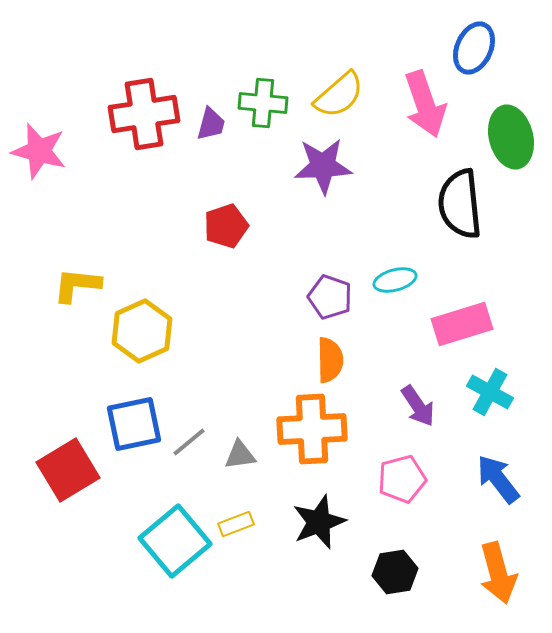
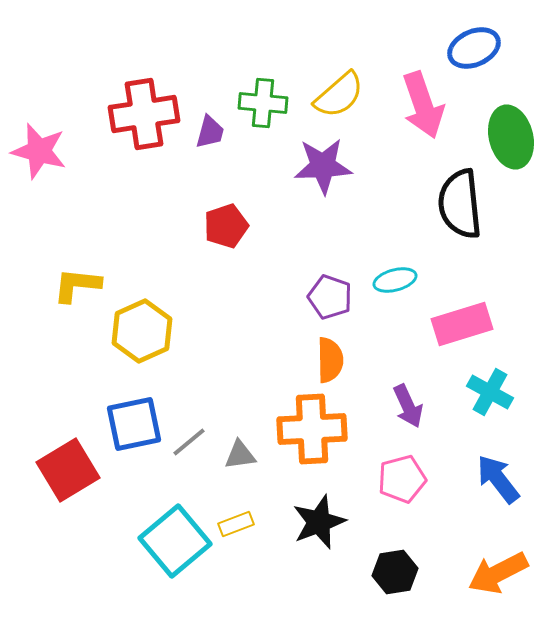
blue ellipse: rotated 42 degrees clockwise
pink arrow: moved 2 px left, 1 px down
purple trapezoid: moved 1 px left, 8 px down
purple arrow: moved 10 px left; rotated 9 degrees clockwise
orange arrow: rotated 78 degrees clockwise
